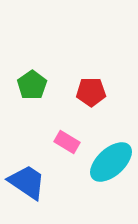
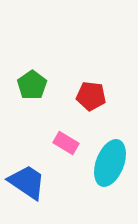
red pentagon: moved 4 px down; rotated 8 degrees clockwise
pink rectangle: moved 1 px left, 1 px down
cyan ellipse: moved 1 px left, 1 px down; rotated 27 degrees counterclockwise
